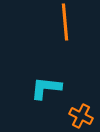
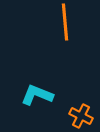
cyan L-shape: moved 9 px left, 7 px down; rotated 16 degrees clockwise
